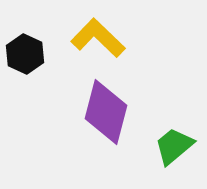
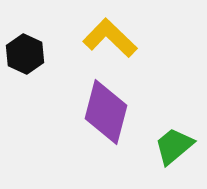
yellow L-shape: moved 12 px right
